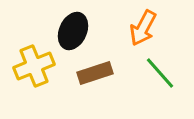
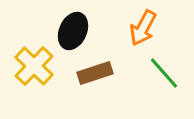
yellow cross: rotated 24 degrees counterclockwise
green line: moved 4 px right
